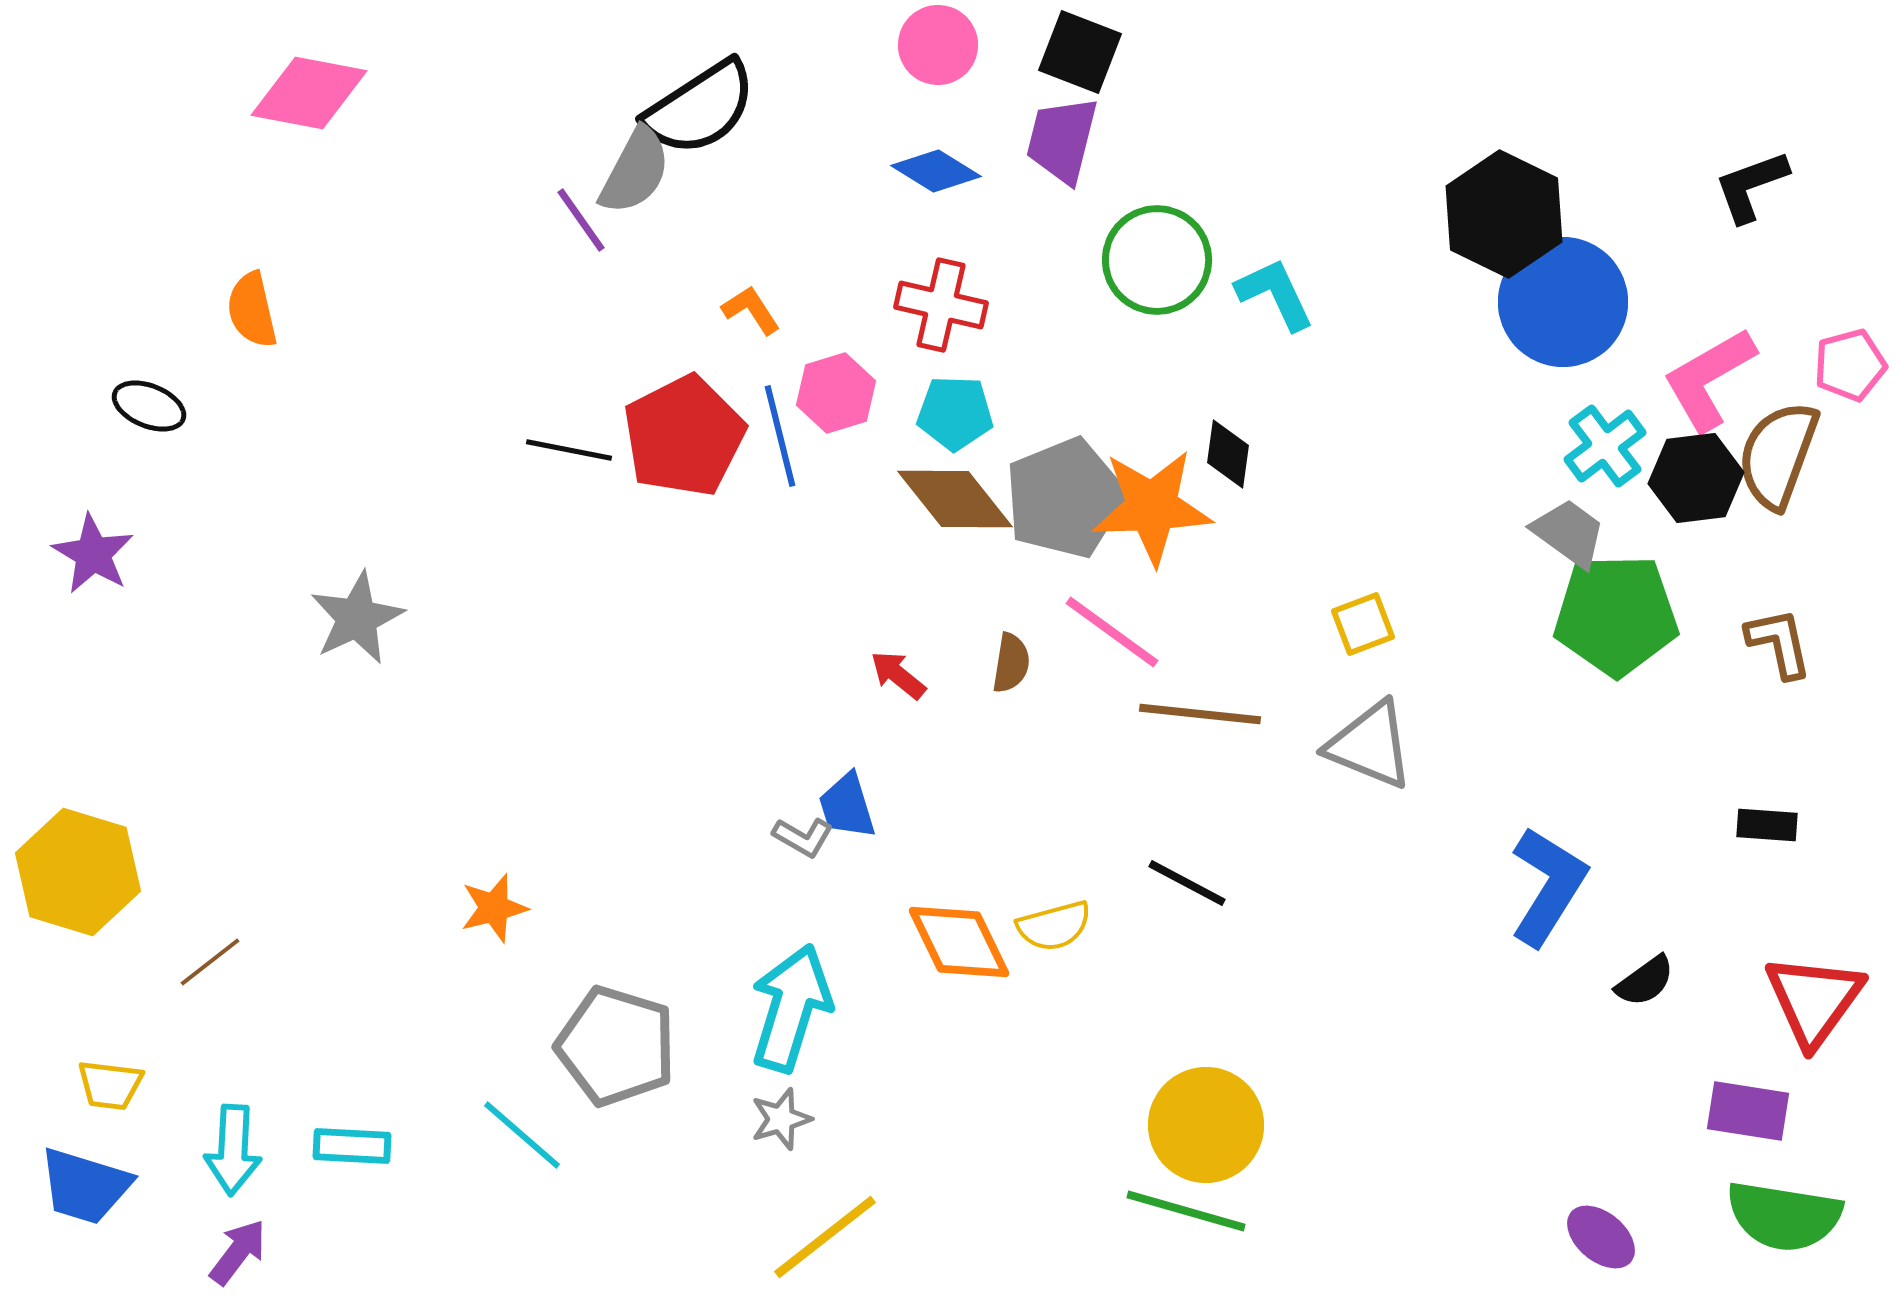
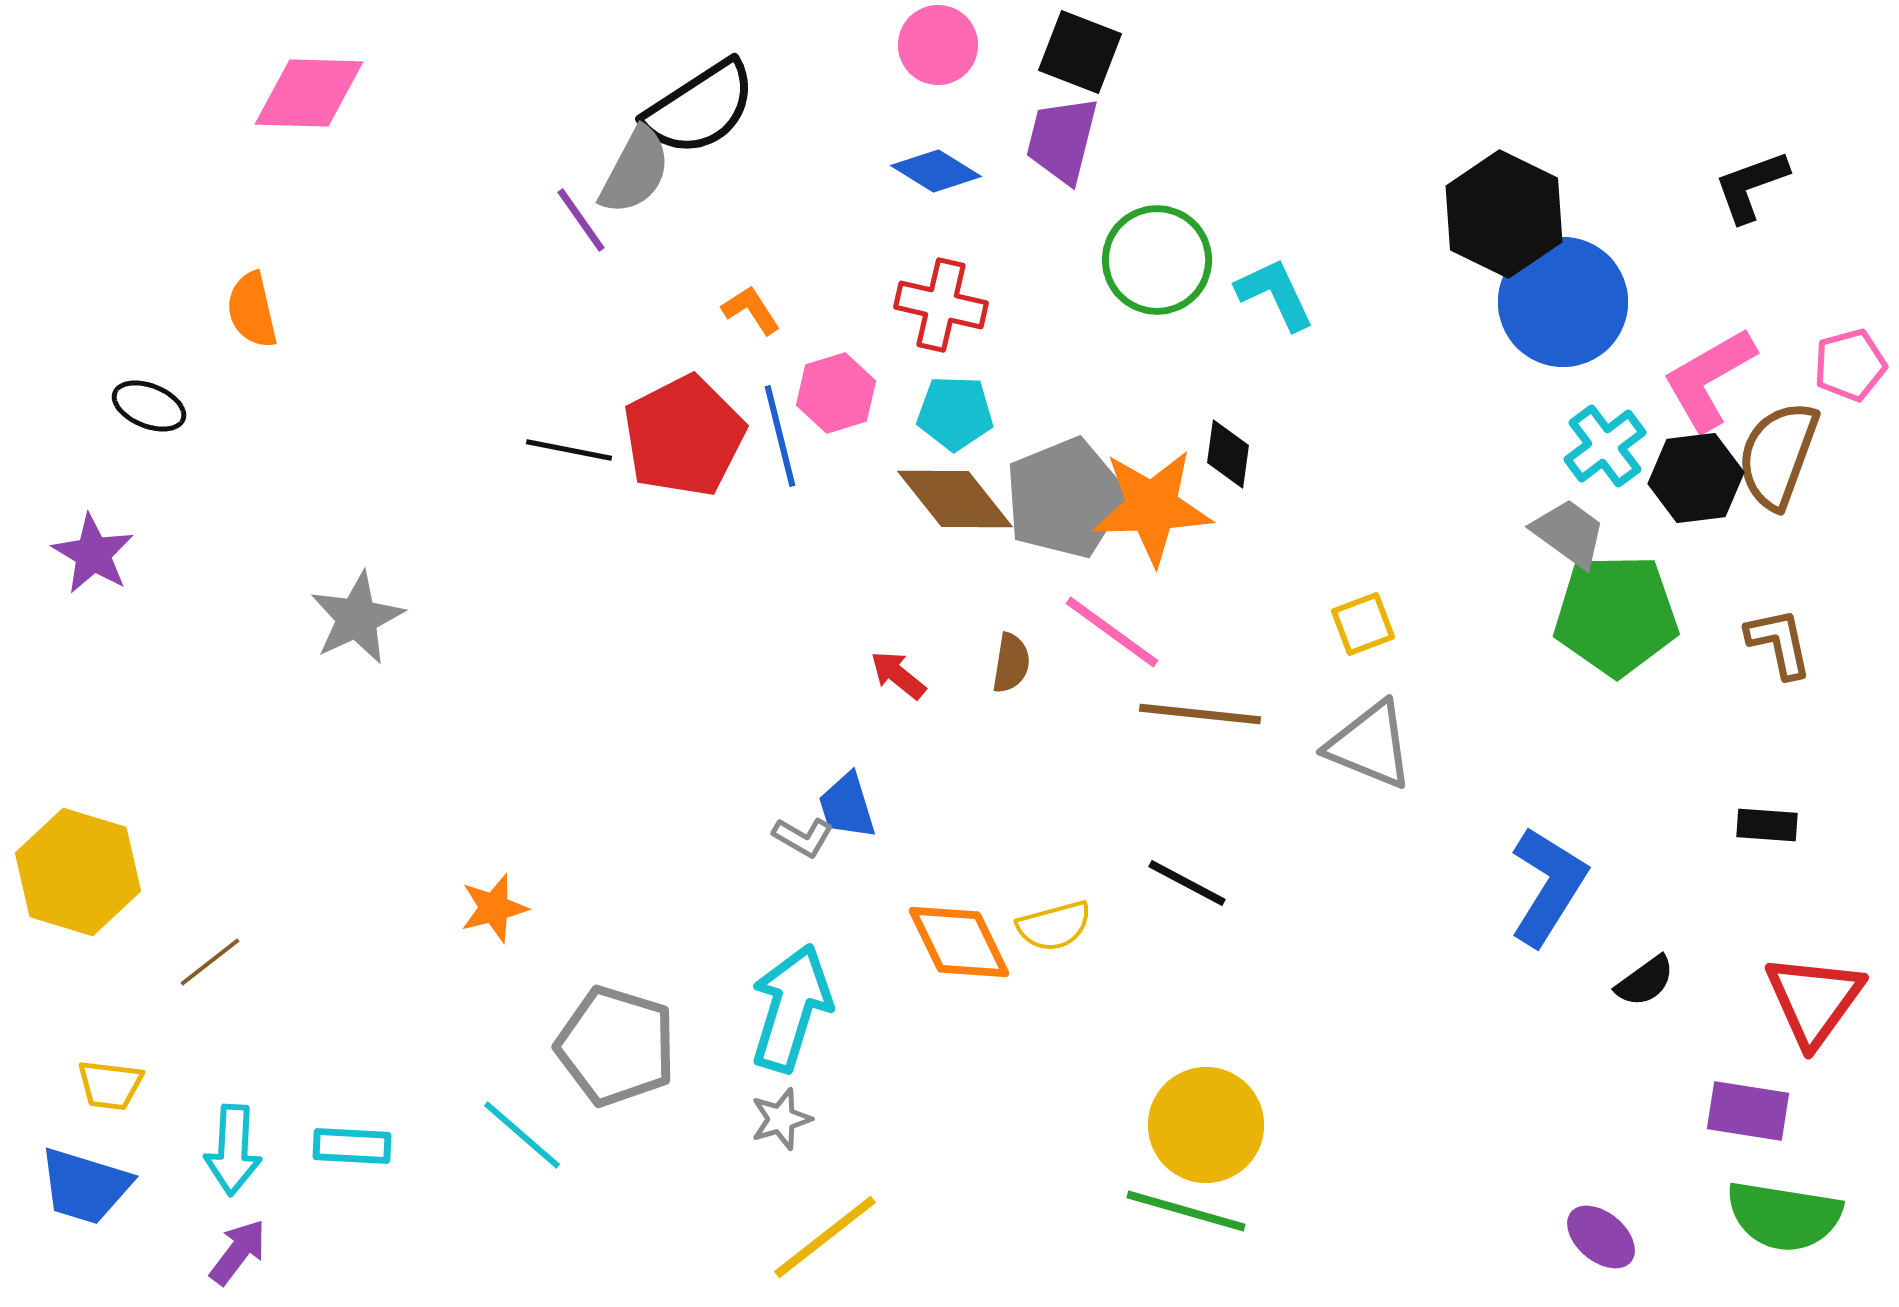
pink diamond at (309, 93): rotated 9 degrees counterclockwise
